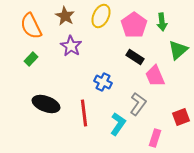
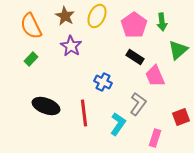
yellow ellipse: moved 4 px left
black ellipse: moved 2 px down
